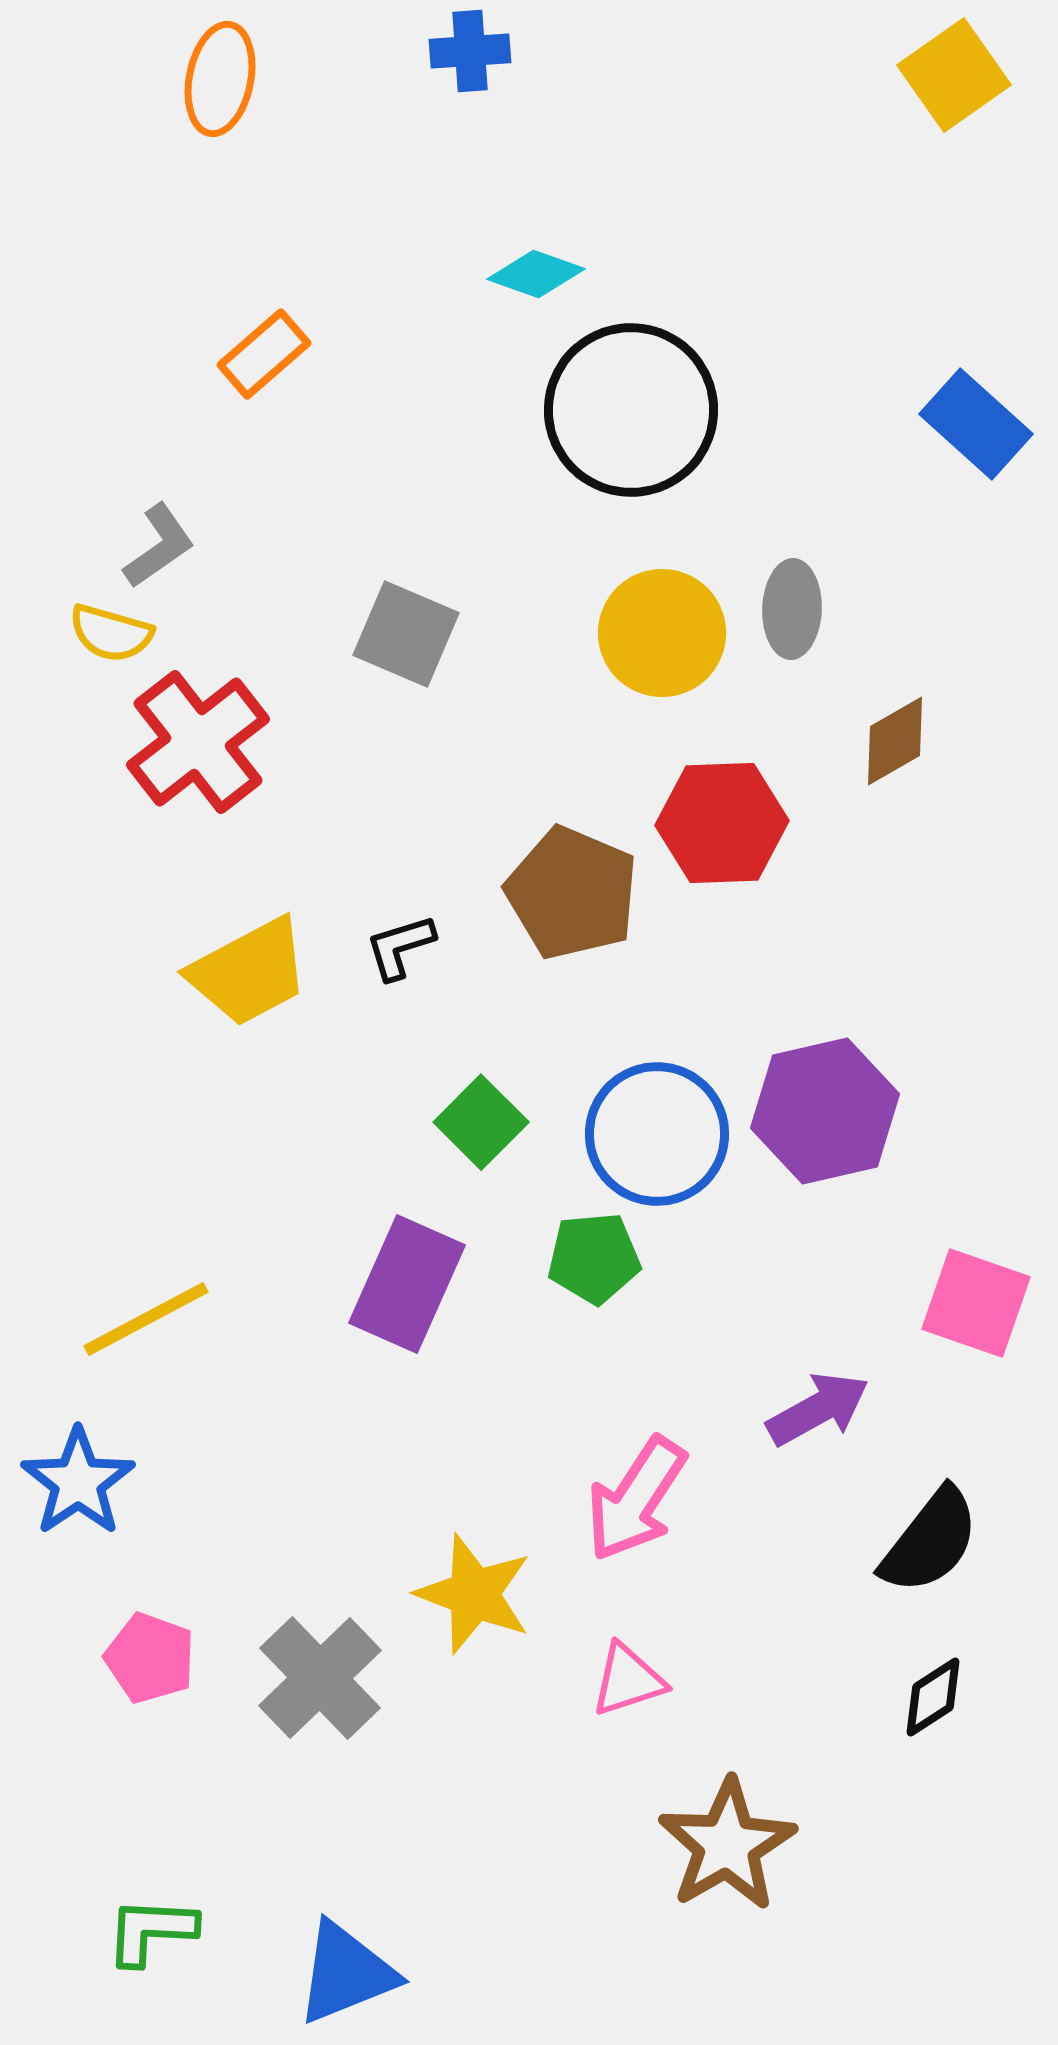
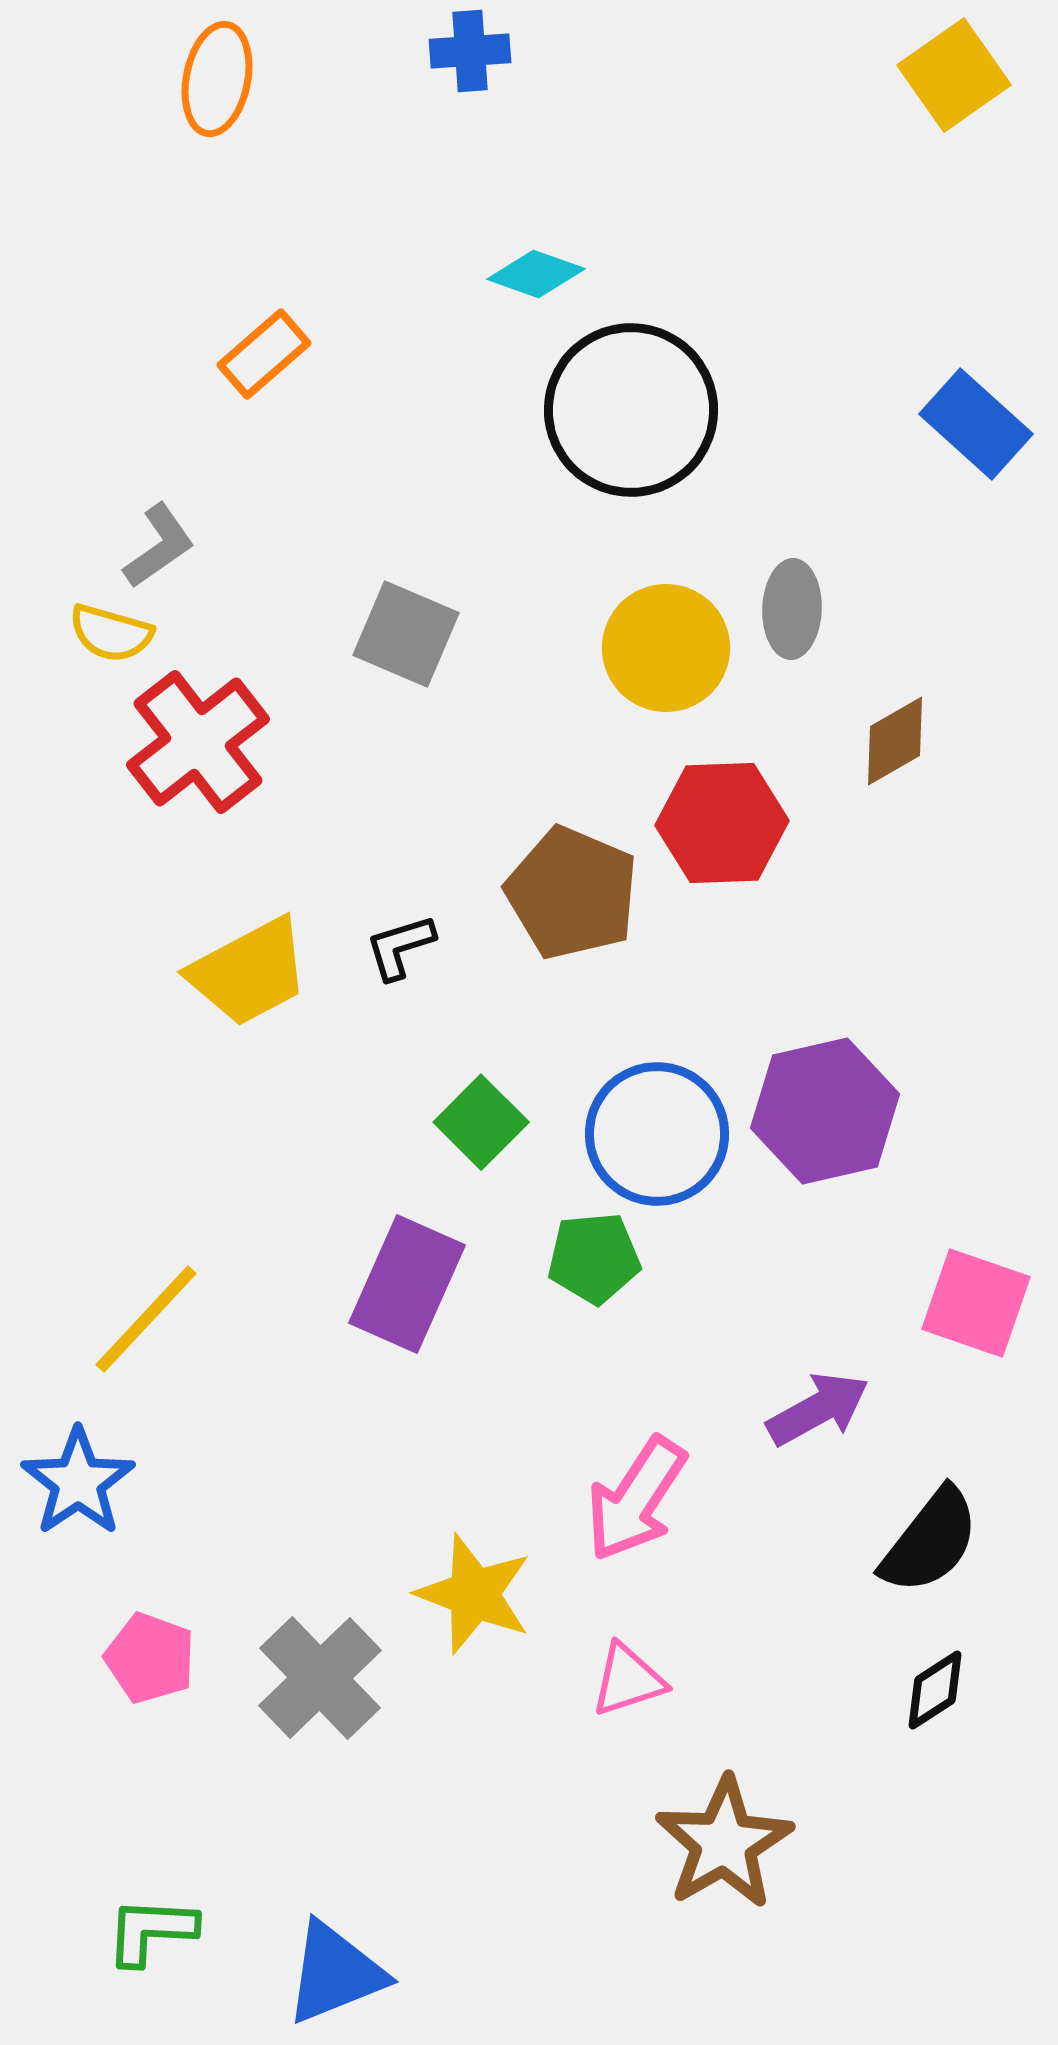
orange ellipse: moved 3 px left
yellow circle: moved 4 px right, 15 px down
yellow line: rotated 19 degrees counterclockwise
black diamond: moved 2 px right, 7 px up
brown star: moved 3 px left, 2 px up
blue triangle: moved 11 px left
